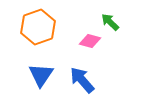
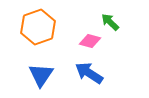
blue arrow: moved 7 px right, 7 px up; rotated 16 degrees counterclockwise
